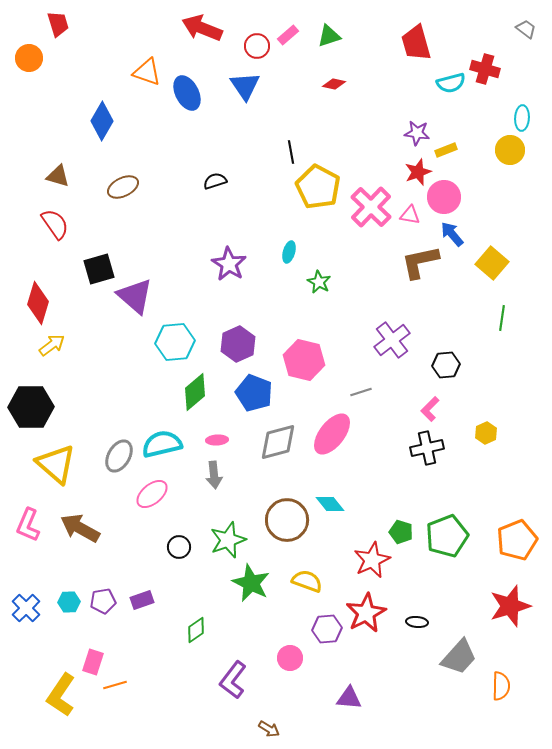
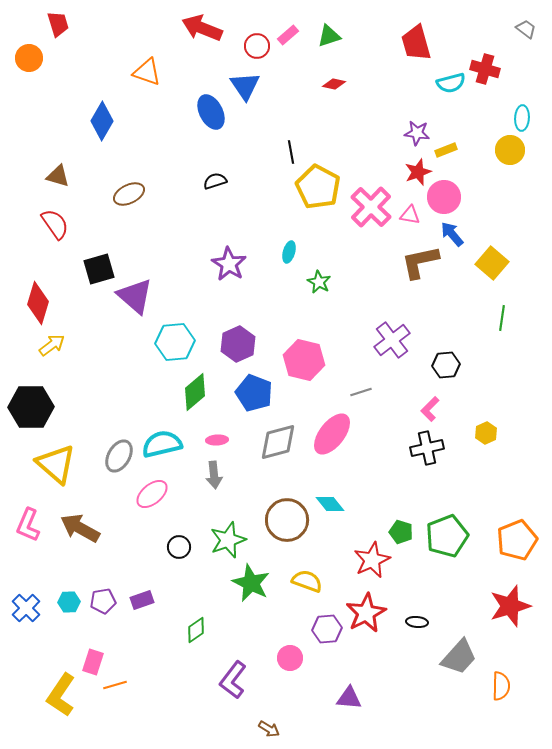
blue ellipse at (187, 93): moved 24 px right, 19 px down
brown ellipse at (123, 187): moved 6 px right, 7 px down
